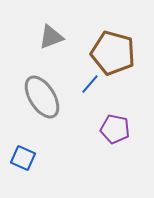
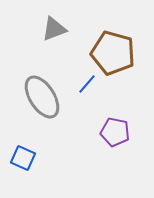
gray triangle: moved 3 px right, 8 px up
blue line: moved 3 px left
purple pentagon: moved 3 px down
